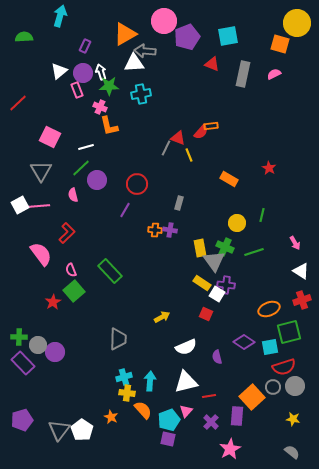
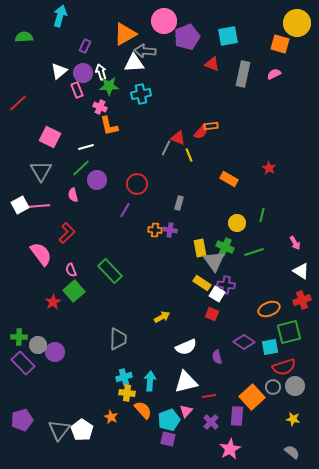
red square at (206, 314): moved 6 px right
